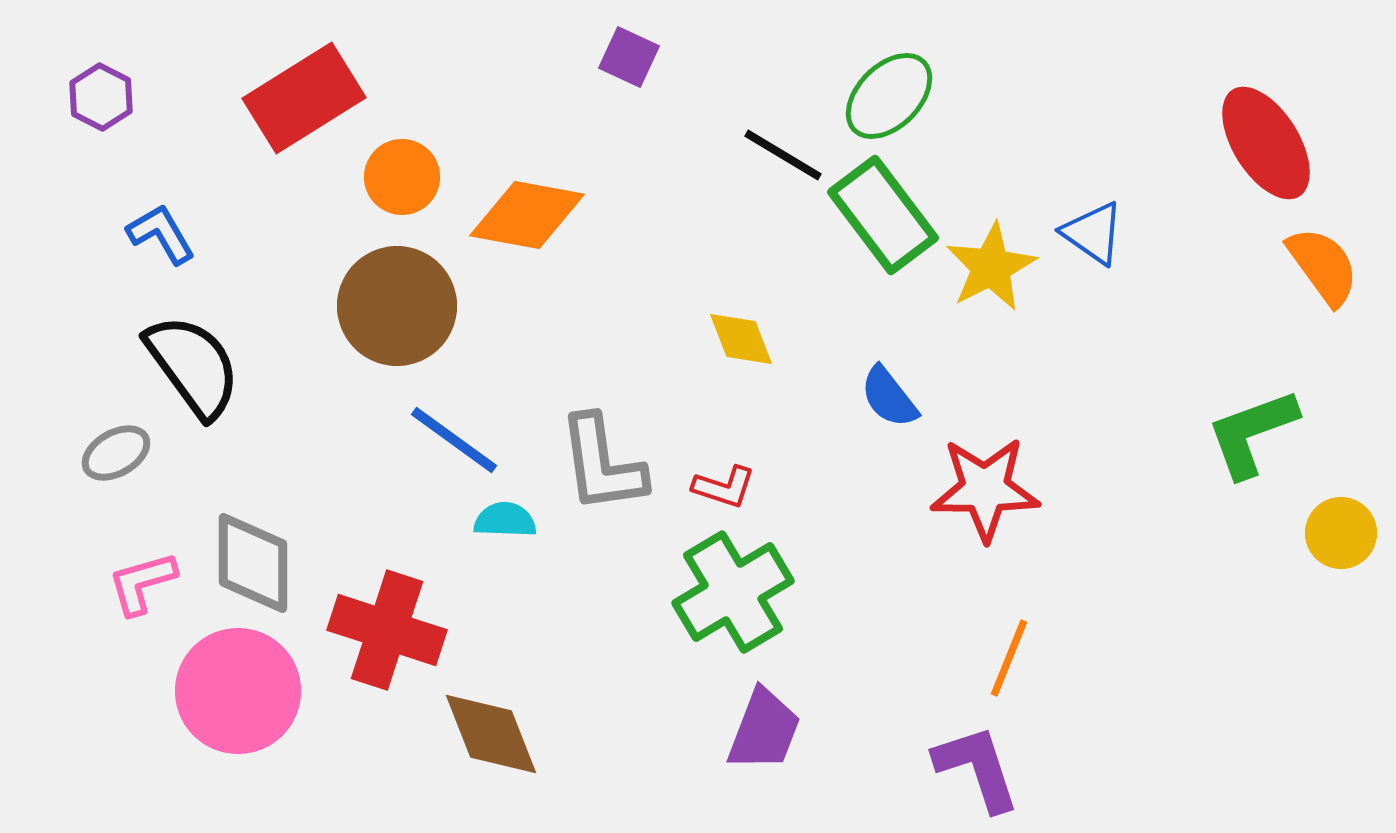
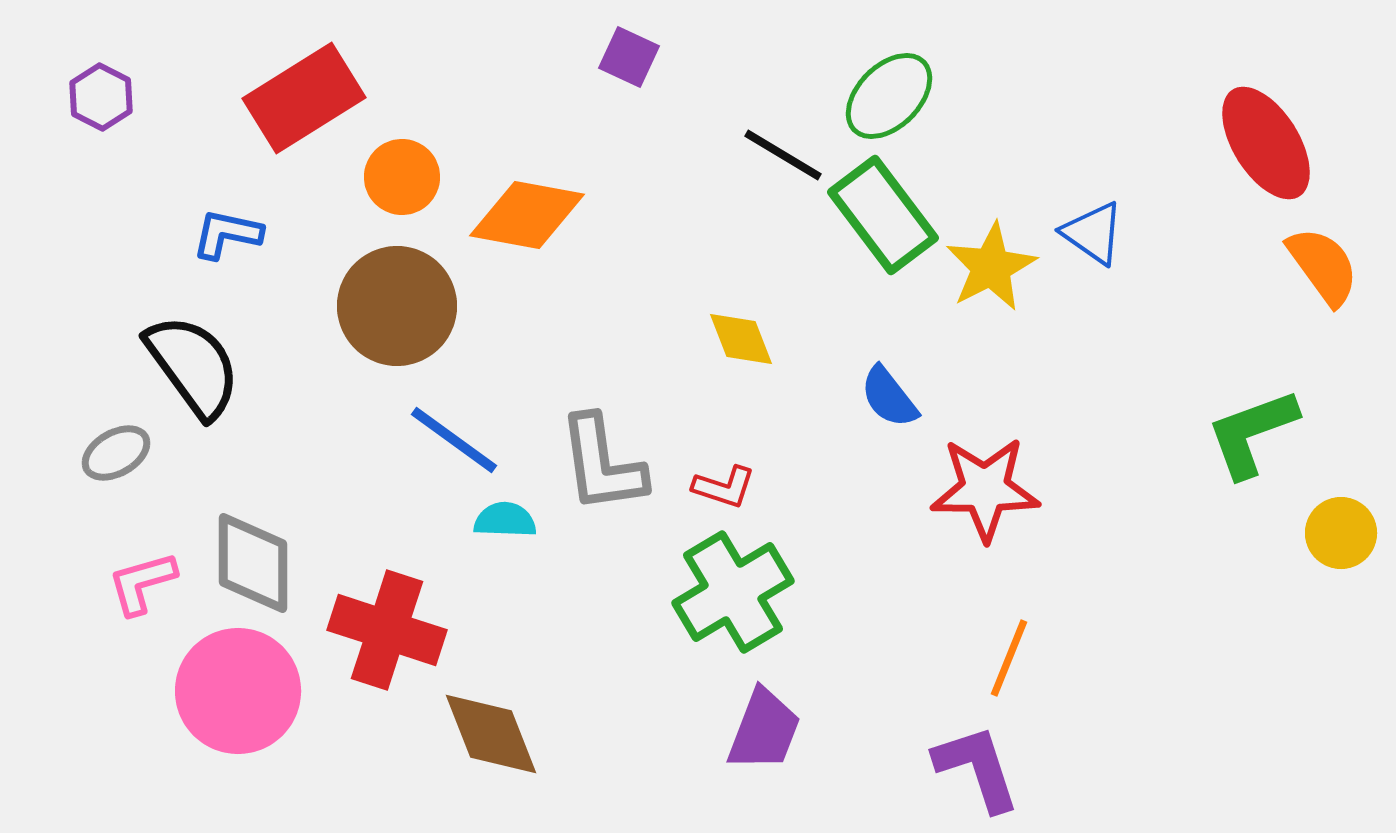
blue L-shape: moved 66 px right; rotated 48 degrees counterclockwise
